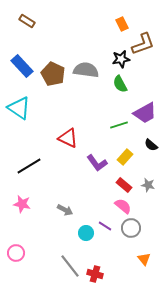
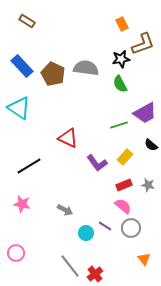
gray semicircle: moved 2 px up
red rectangle: rotated 63 degrees counterclockwise
red cross: rotated 35 degrees clockwise
